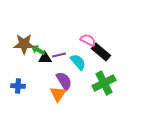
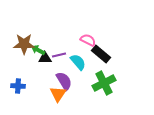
black rectangle: moved 2 px down
